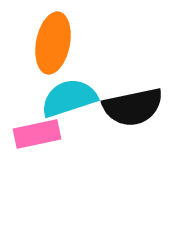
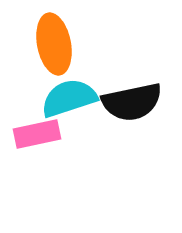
orange ellipse: moved 1 px right, 1 px down; rotated 22 degrees counterclockwise
black semicircle: moved 1 px left, 5 px up
